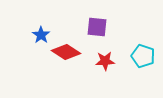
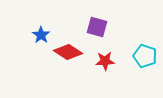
purple square: rotated 10 degrees clockwise
red diamond: moved 2 px right
cyan pentagon: moved 2 px right
